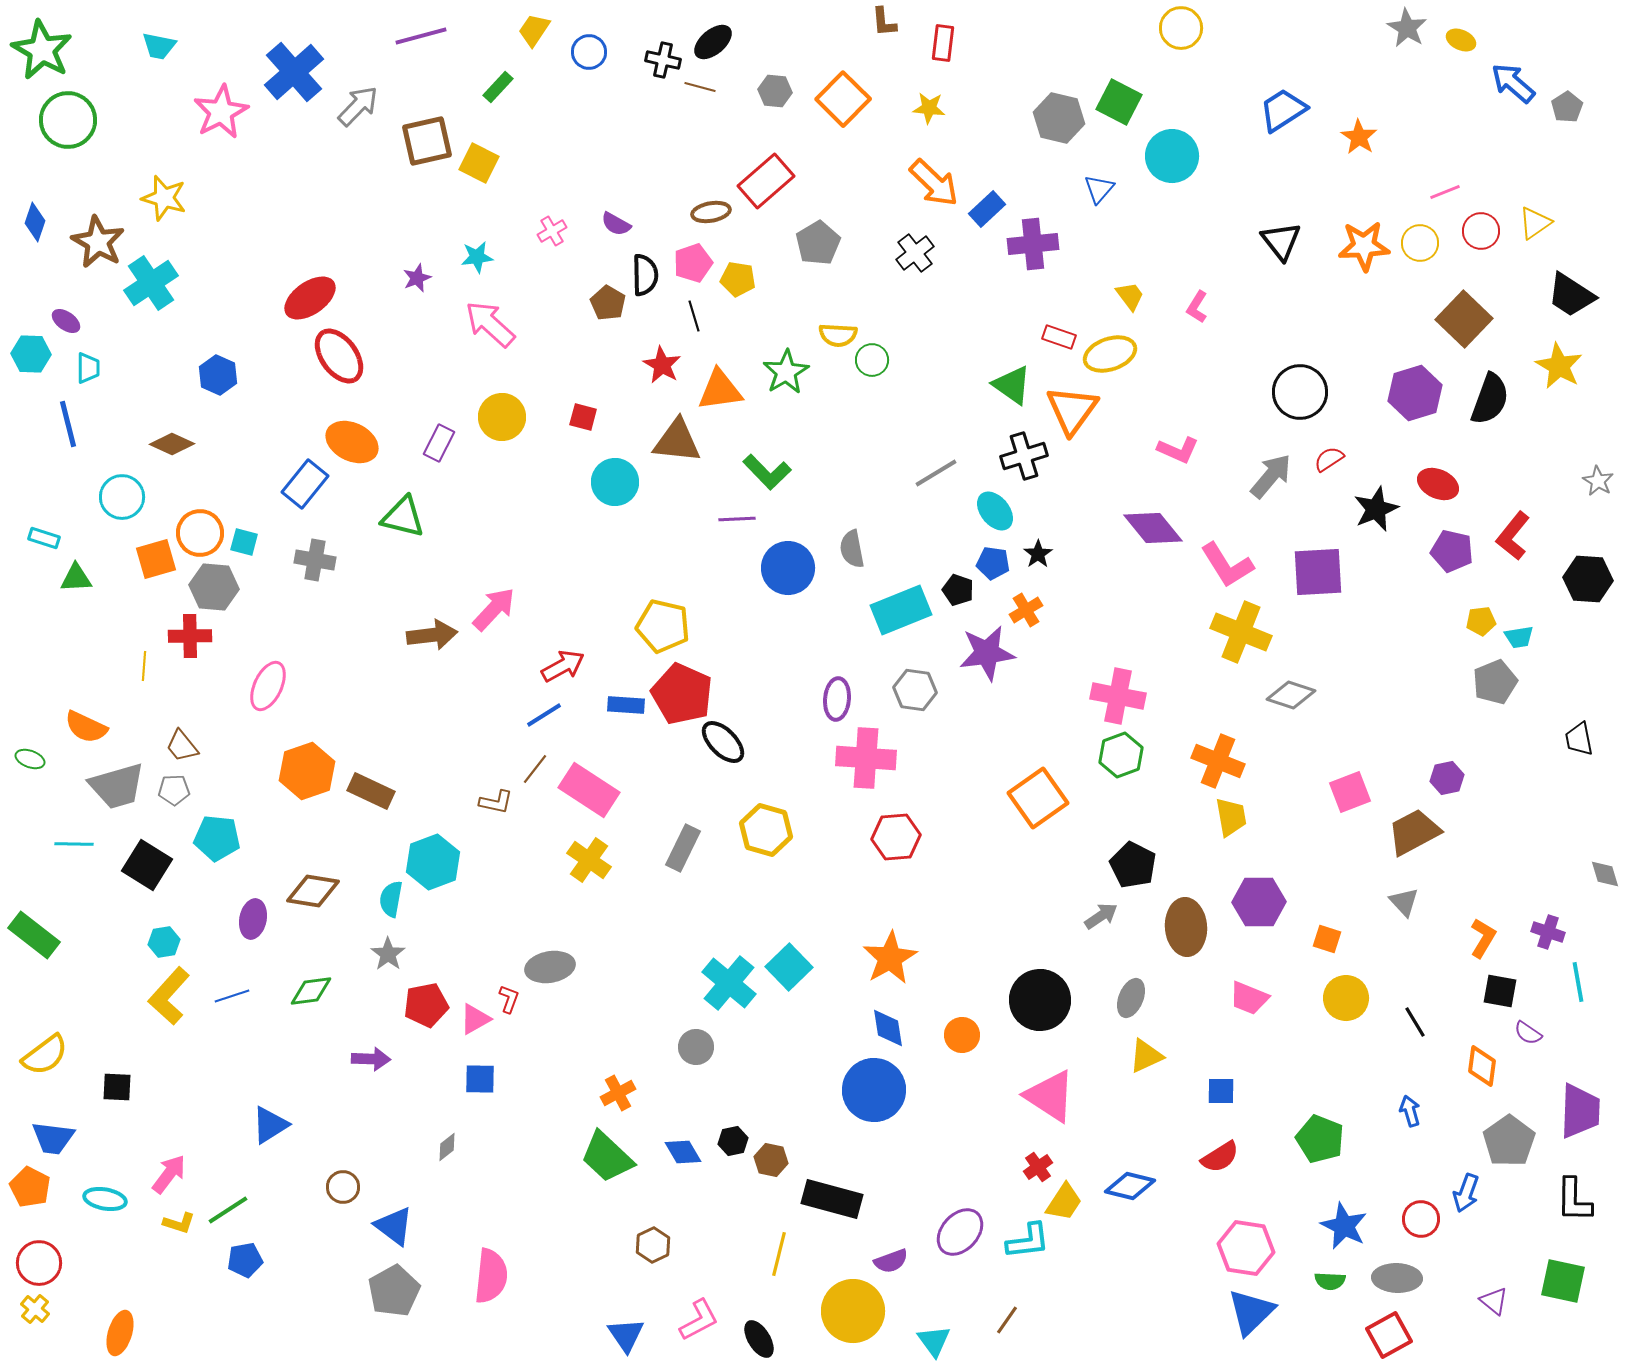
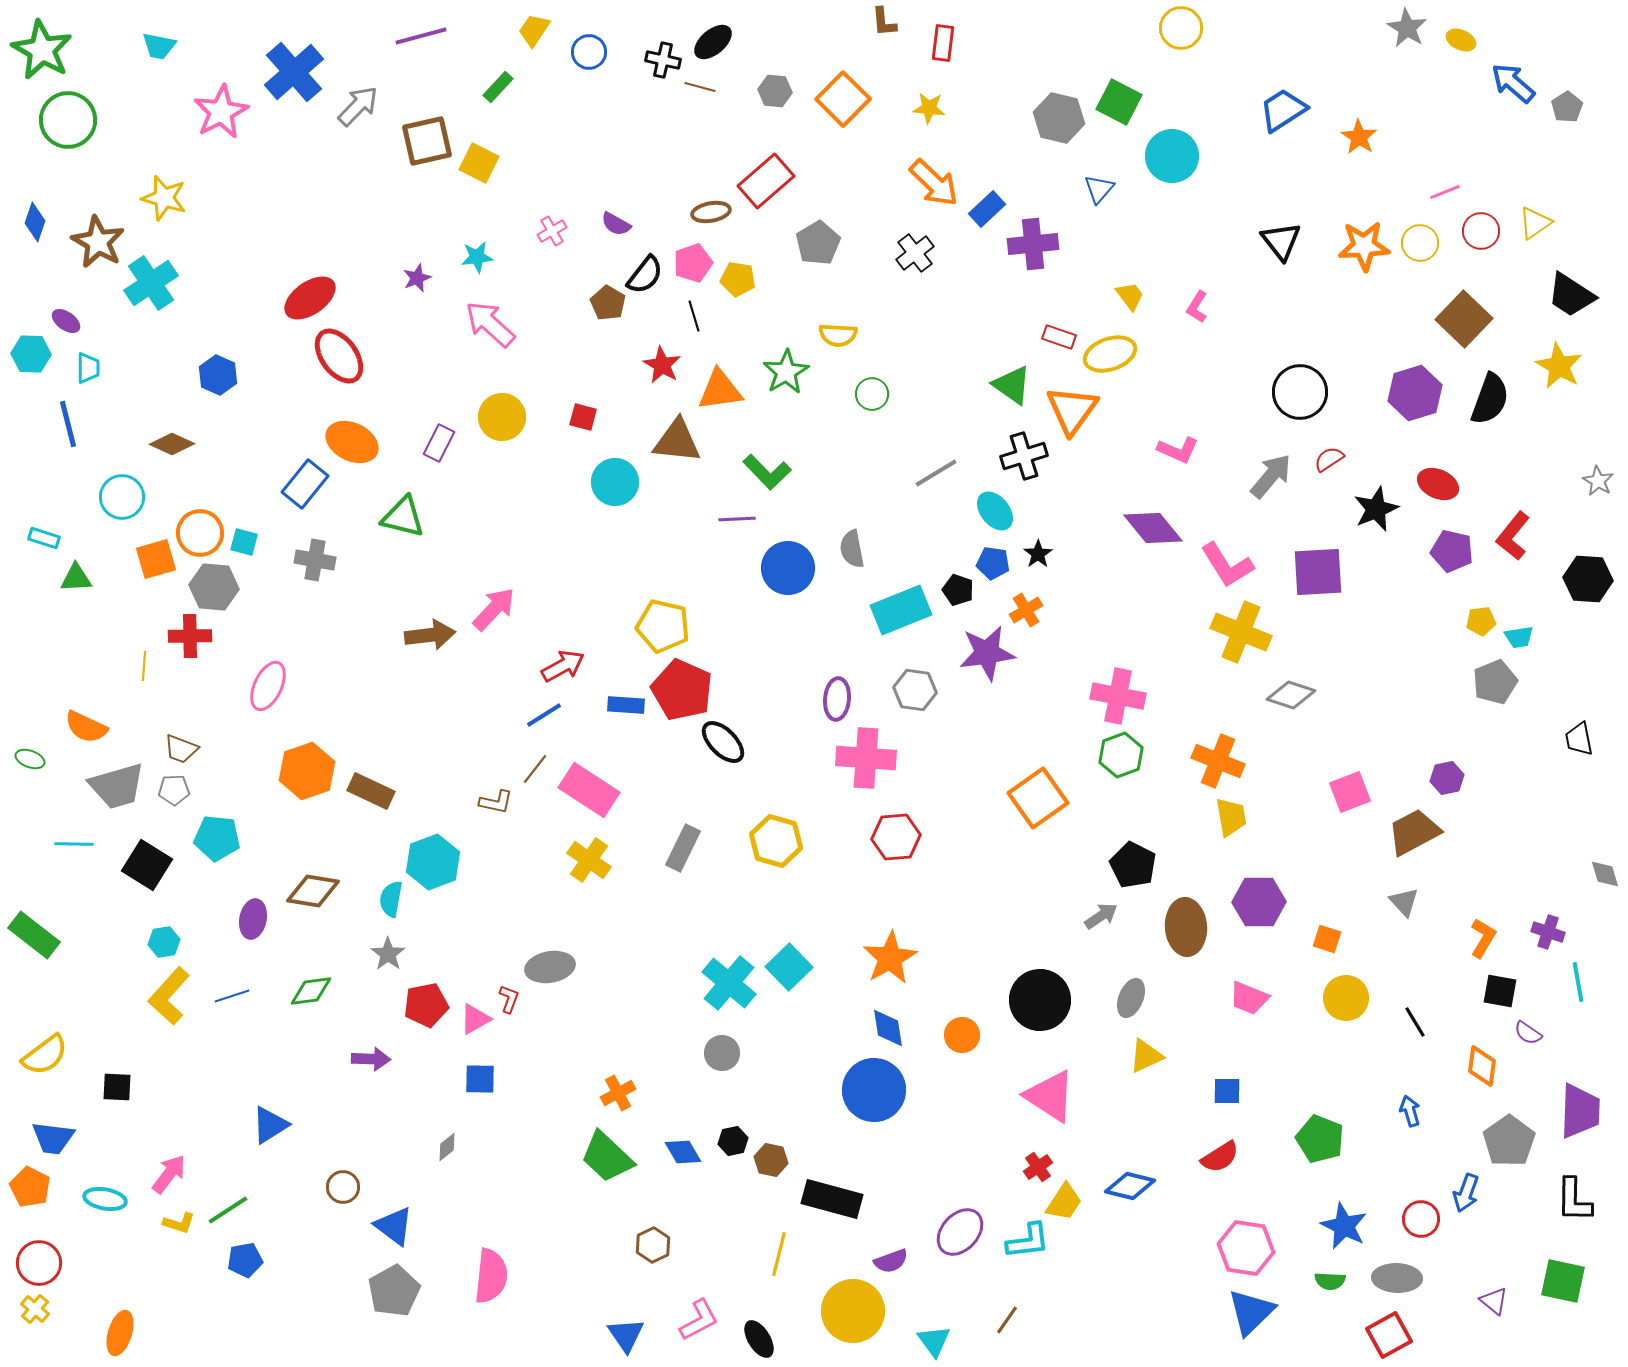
black semicircle at (645, 275): rotated 39 degrees clockwise
green circle at (872, 360): moved 34 px down
brown arrow at (432, 635): moved 2 px left
red pentagon at (682, 694): moved 4 px up
brown trapezoid at (182, 746): moved 1 px left, 3 px down; rotated 30 degrees counterclockwise
yellow hexagon at (766, 830): moved 10 px right, 11 px down
gray circle at (696, 1047): moved 26 px right, 6 px down
blue square at (1221, 1091): moved 6 px right
